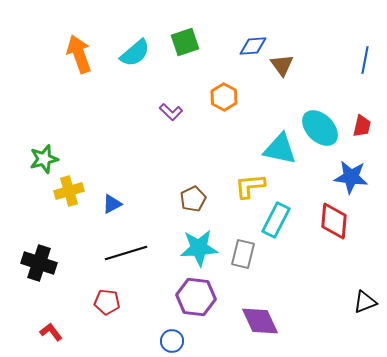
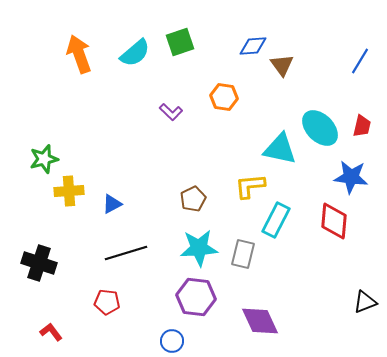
green square: moved 5 px left
blue line: moved 5 px left, 1 px down; rotated 20 degrees clockwise
orange hexagon: rotated 20 degrees counterclockwise
yellow cross: rotated 12 degrees clockwise
